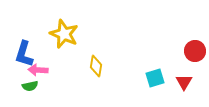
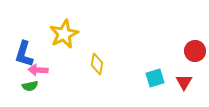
yellow star: rotated 24 degrees clockwise
yellow diamond: moved 1 px right, 2 px up
